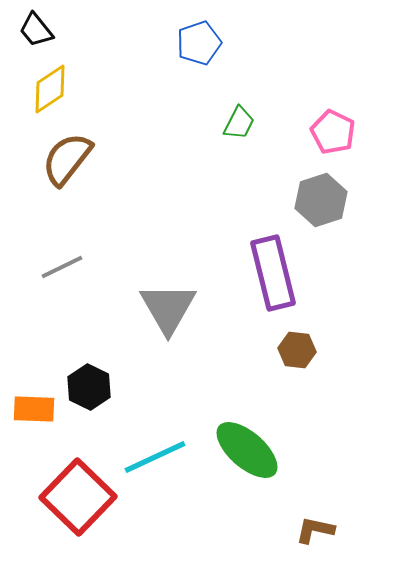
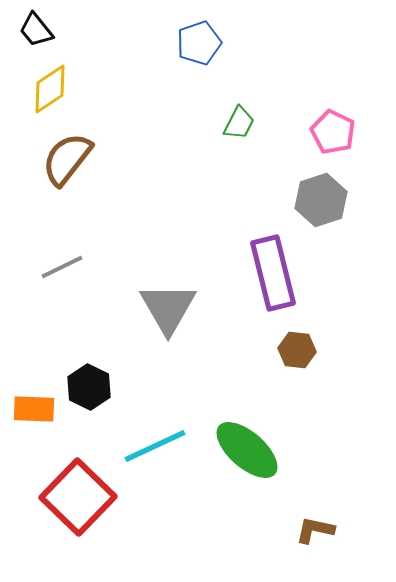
cyan line: moved 11 px up
